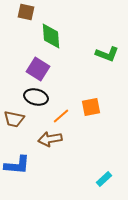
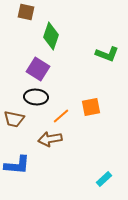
green diamond: rotated 24 degrees clockwise
black ellipse: rotated 10 degrees counterclockwise
